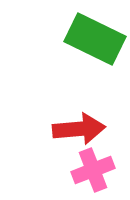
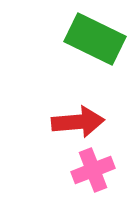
red arrow: moved 1 px left, 7 px up
